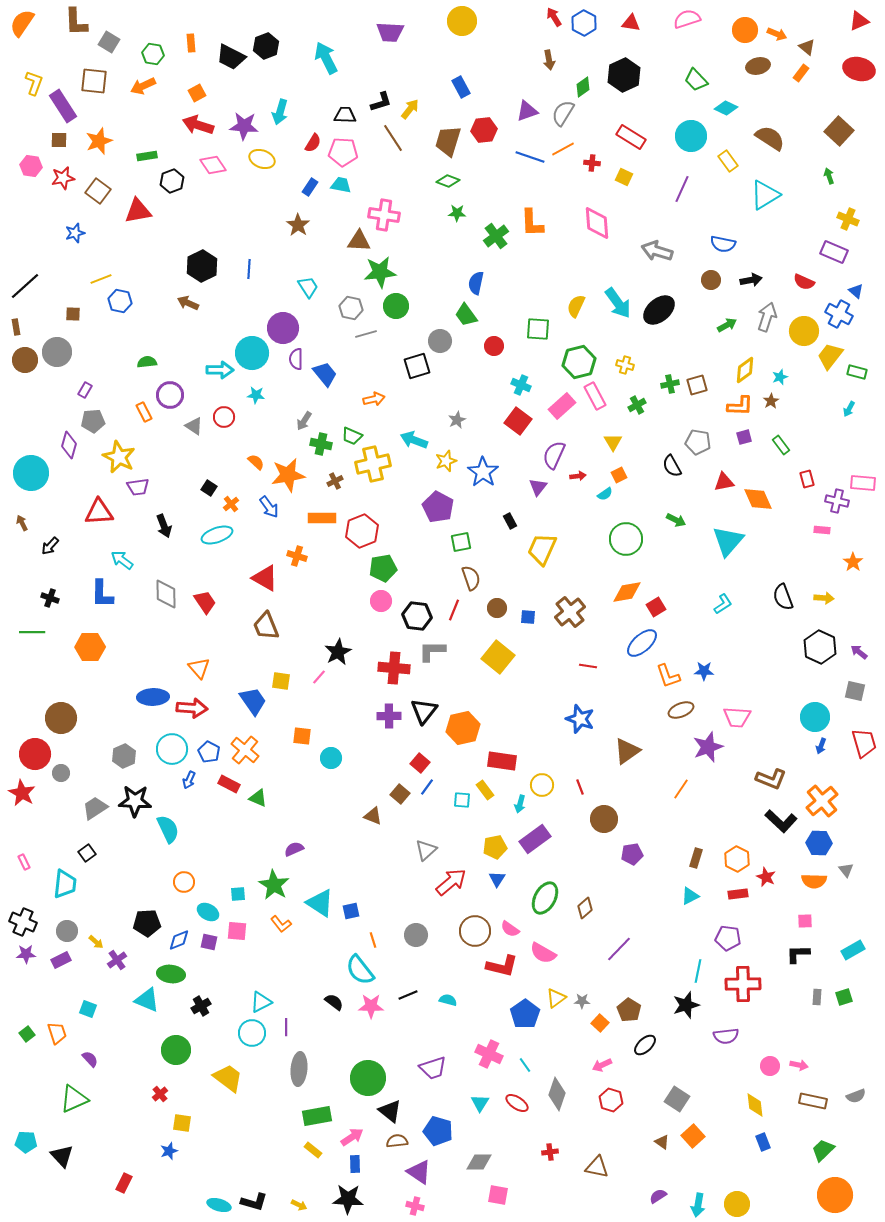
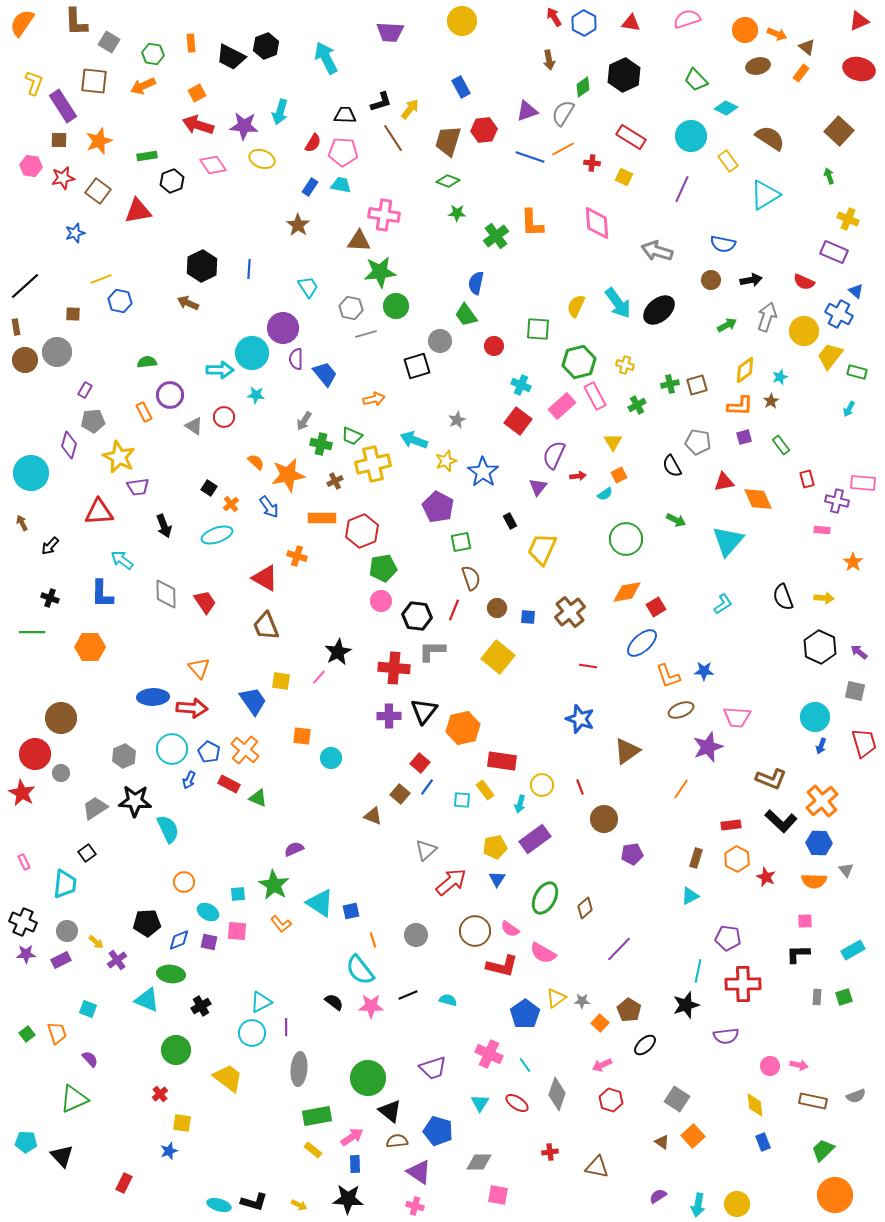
red rectangle at (738, 894): moved 7 px left, 69 px up
